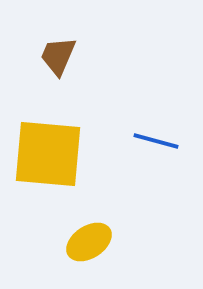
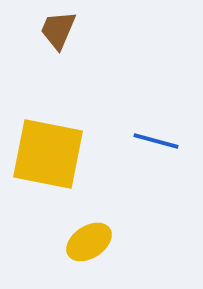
brown trapezoid: moved 26 px up
yellow square: rotated 6 degrees clockwise
